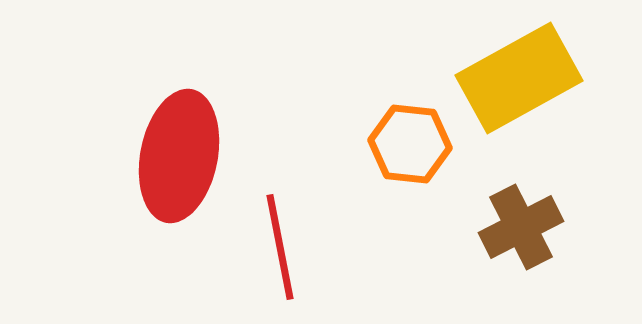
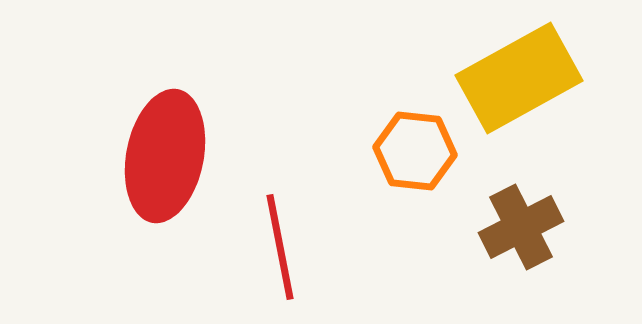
orange hexagon: moved 5 px right, 7 px down
red ellipse: moved 14 px left
